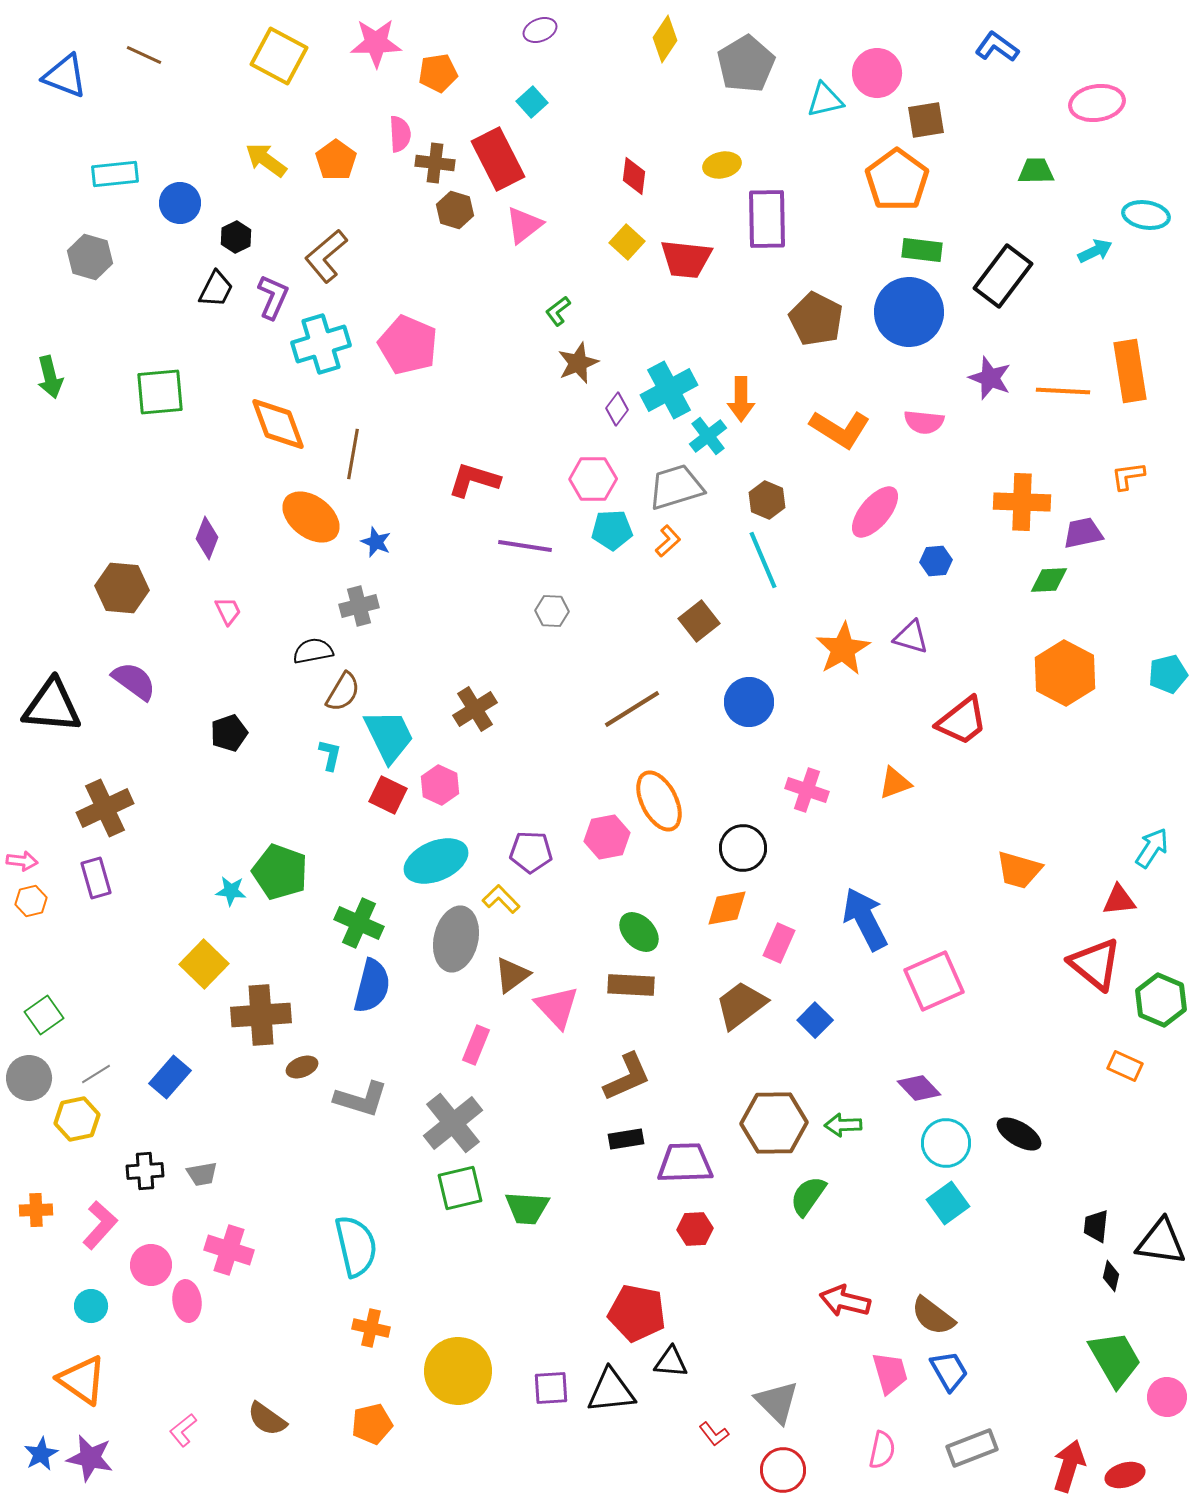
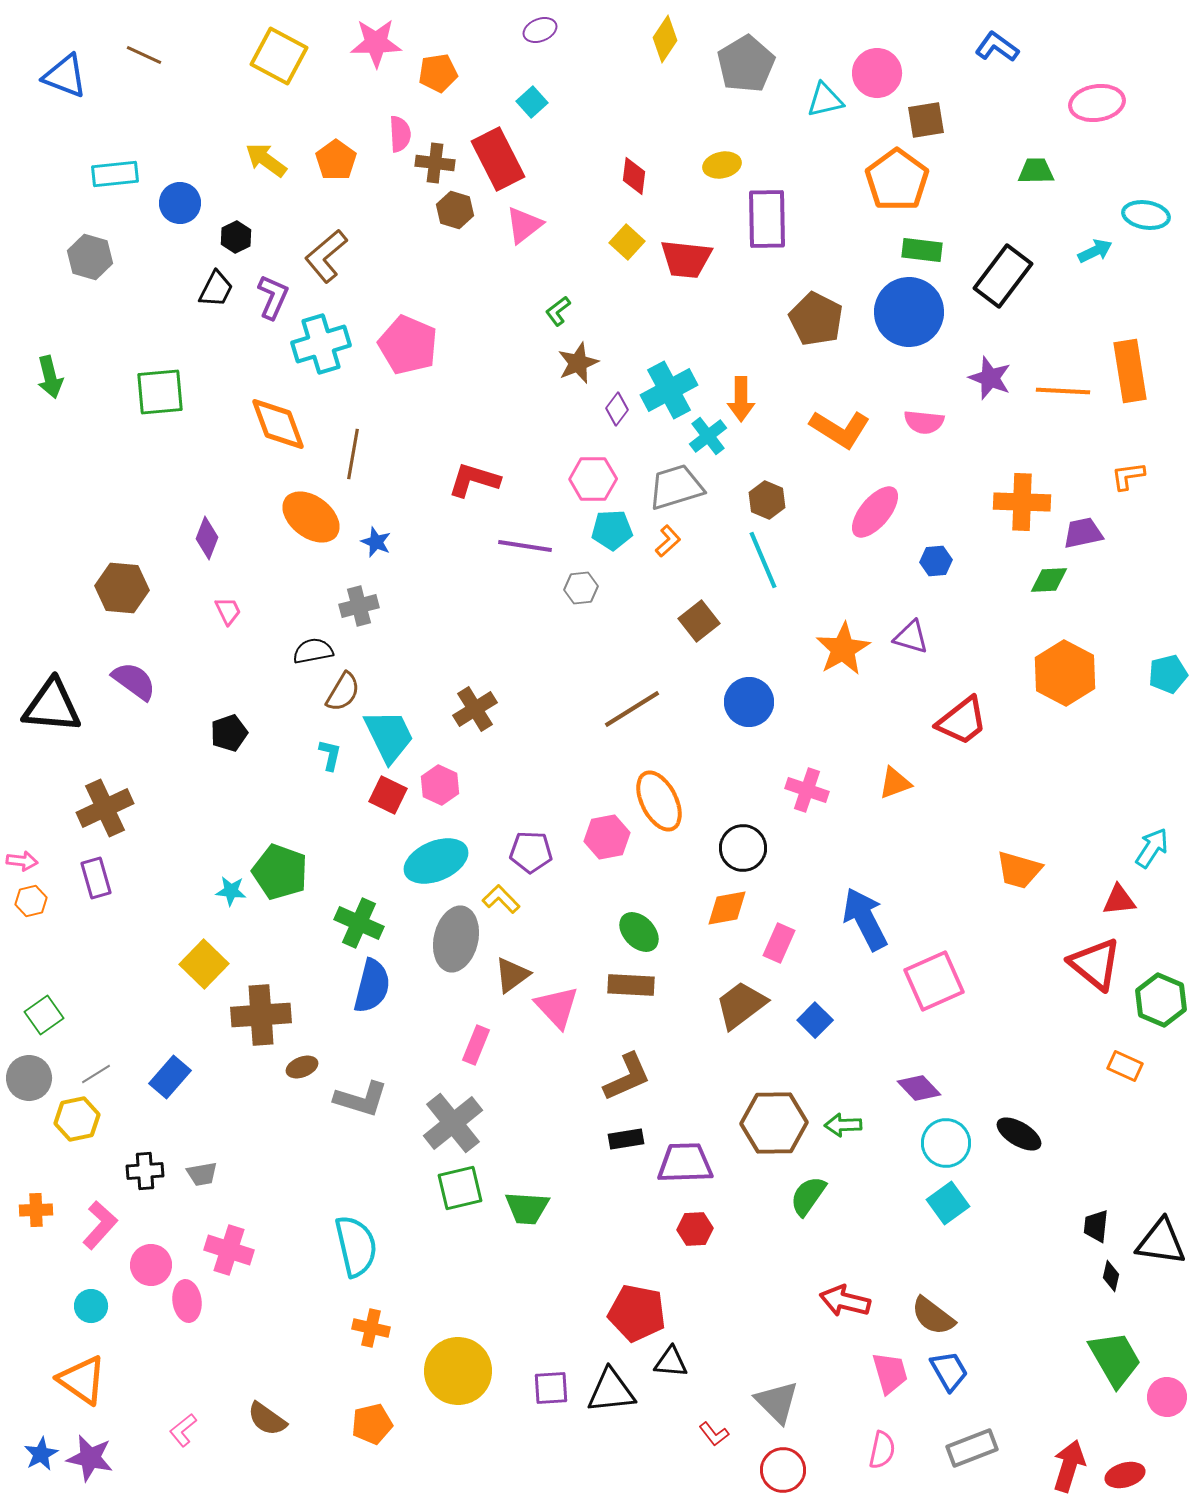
gray hexagon at (552, 611): moved 29 px right, 23 px up; rotated 8 degrees counterclockwise
